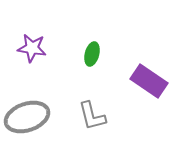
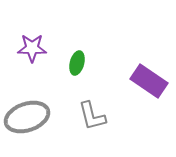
purple star: rotated 8 degrees counterclockwise
green ellipse: moved 15 px left, 9 px down
